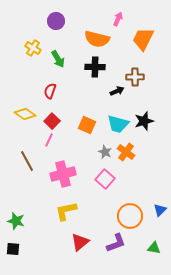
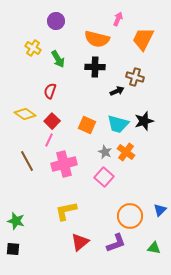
brown cross: rotated 18 degrees clockwise
pink cross: moved 1 px right, 10 px up
pink square: moved 1 px left, 2 px up
